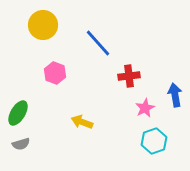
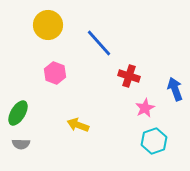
yellow circle: moved 5 px right
blue line: moved 1 px right
red cross: rotated 25 degrees clockwise
blue arrow: moved 6 px up; rotated 10 degrees counterclockwise
yellow arrow: moved 4 px left, 3 px down
gray semicircle: rotated 18 degrees clockwise
